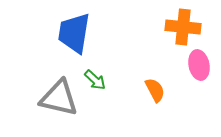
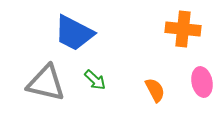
orange cross: moved 2 px down
blue trapezoid: rotated 72 degrees counterclockwise
pink ellipse: moved 3 px right, 17 px down
gray triangle: moved 13 px left, 15 px up
